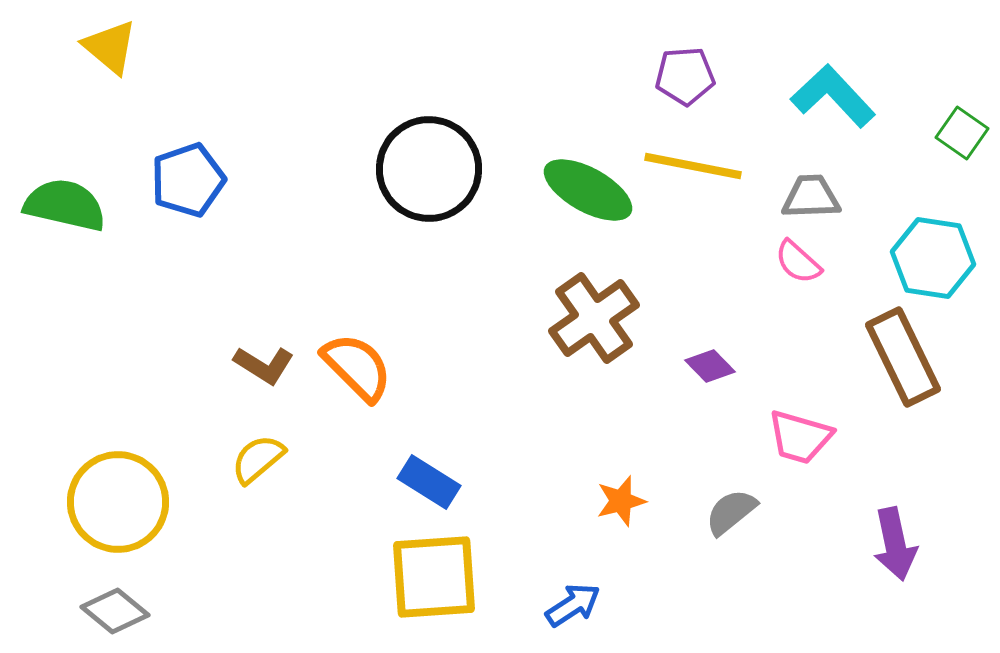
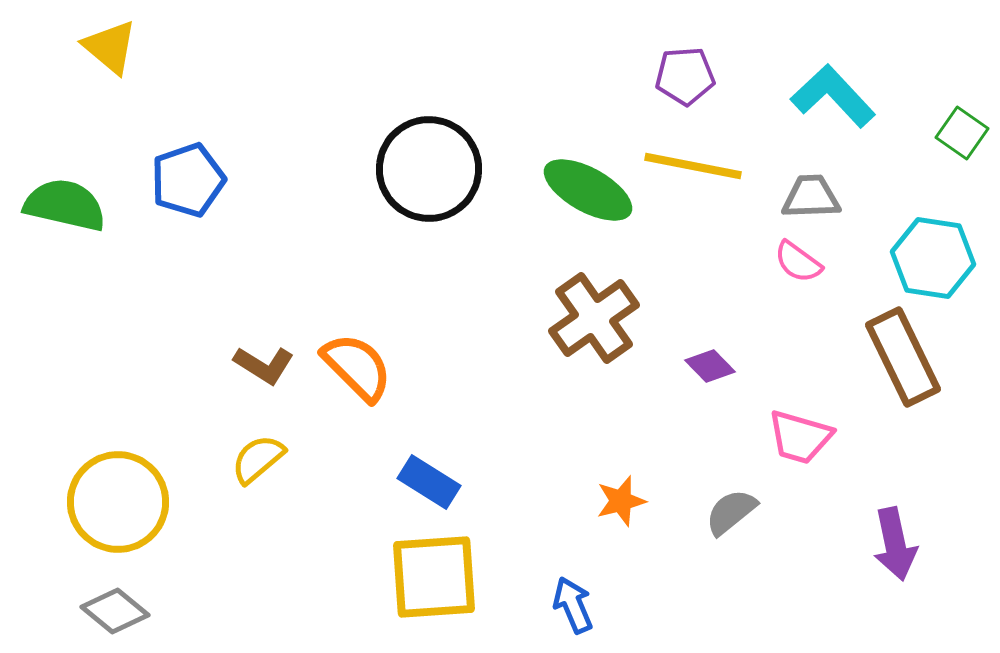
pink semicircle: rotated 6 degrees counterclockwise
blue arrow: rotated 80 degrees counterclockwise
